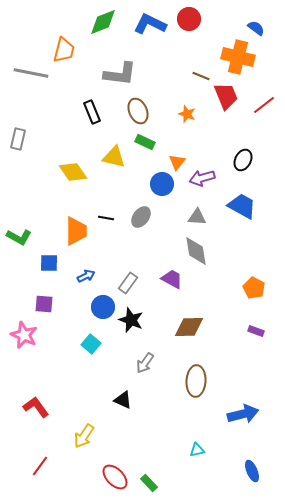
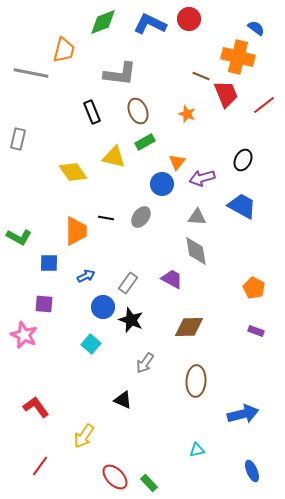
red trapezoid at (226, 96): moved 2 px up
green rectangle at (145, 142): rotated 54 degrees counterclockwise
